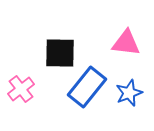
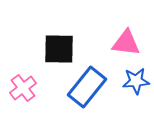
black square: moved 1 px left, 4 px up
pink cross: moved 2 px right, 1 px up
blue star: moved 7 px right, 12 px up; rotated 16 degrees clockwise
